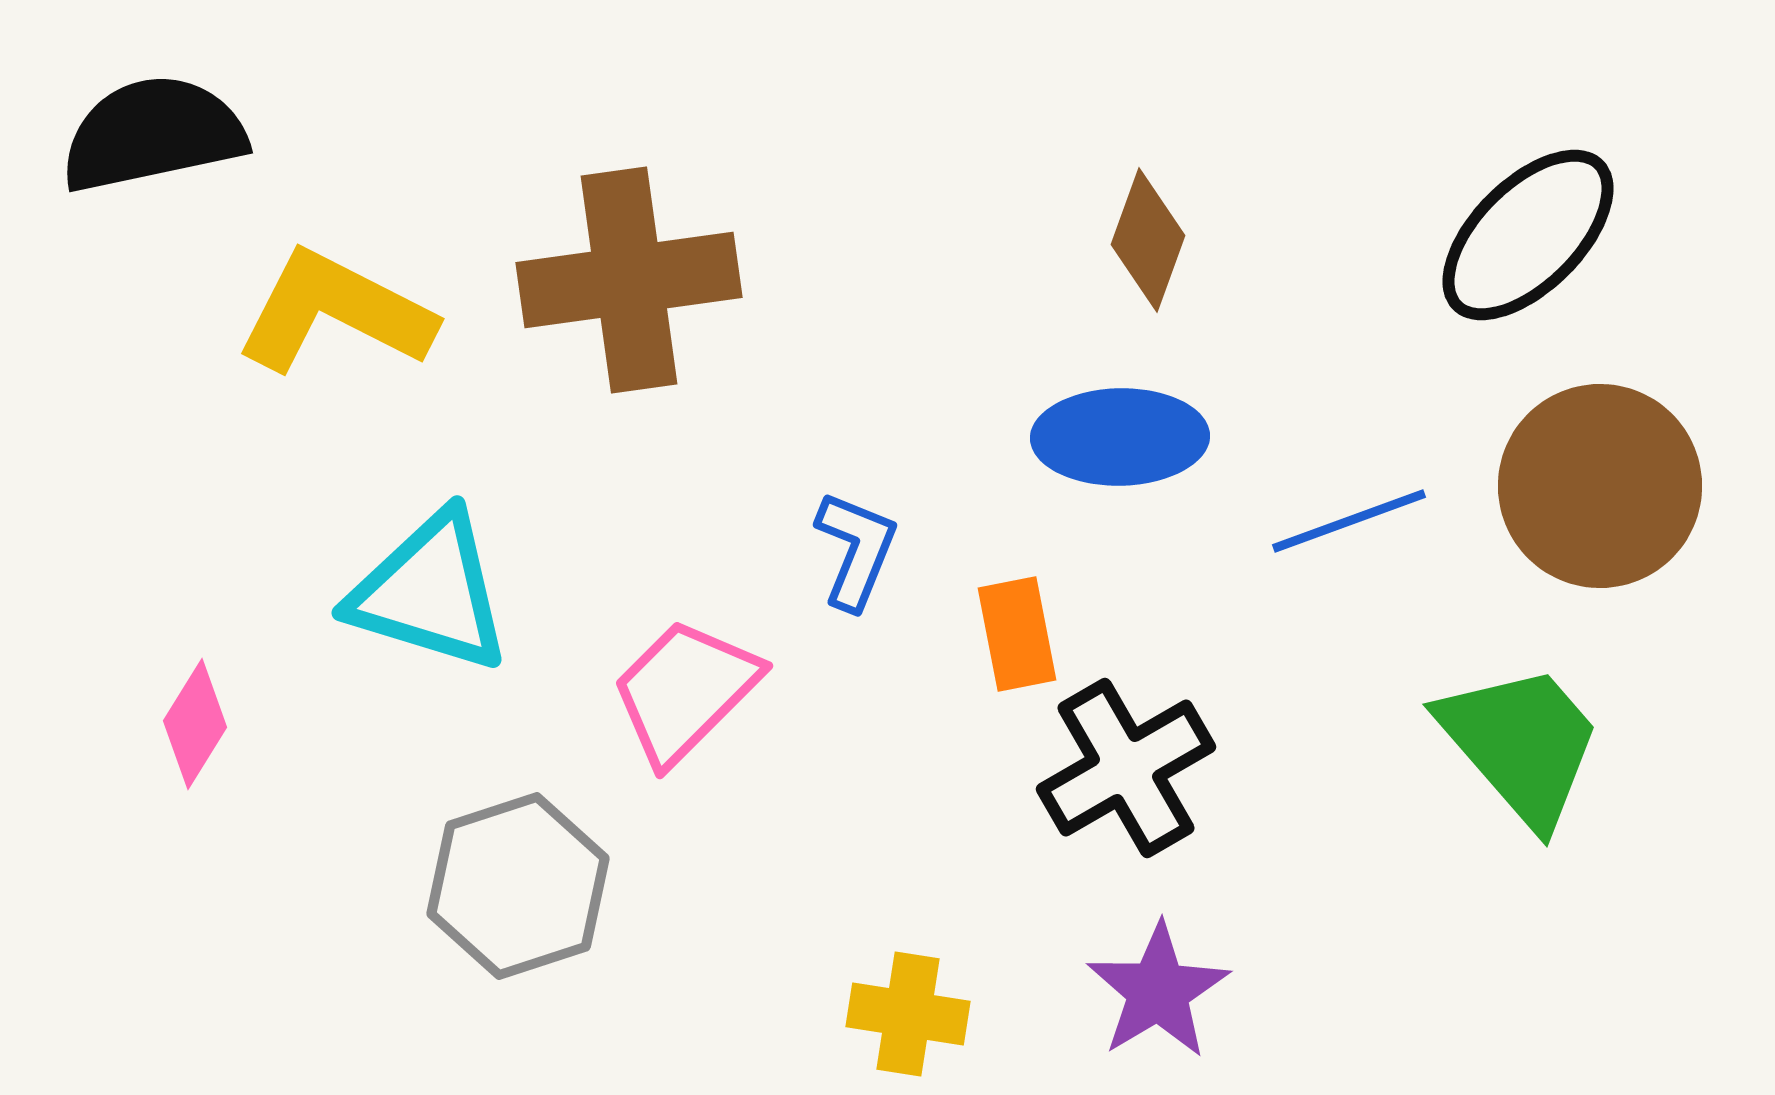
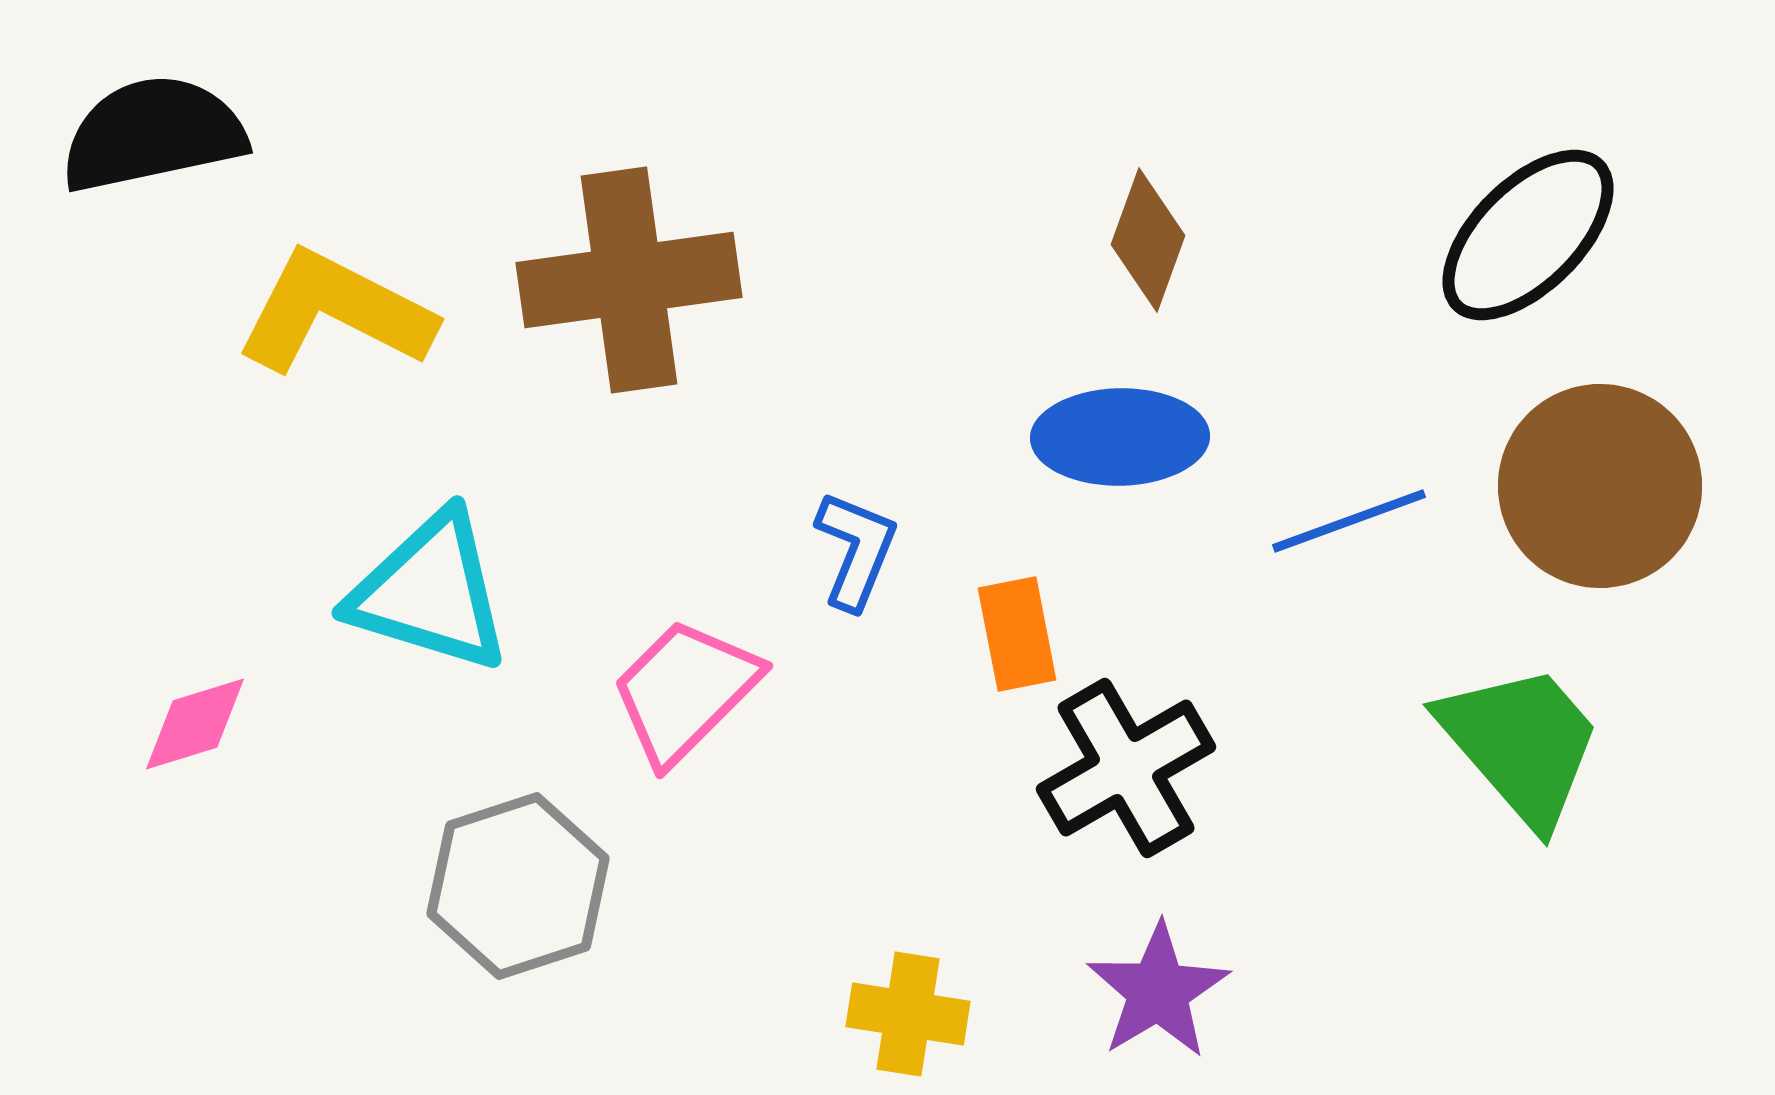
pink diamond: rotated 41 degrees clockwise
